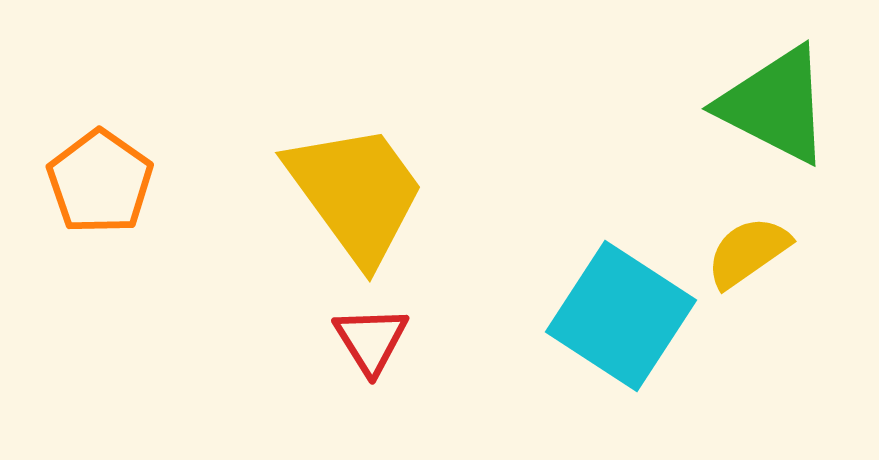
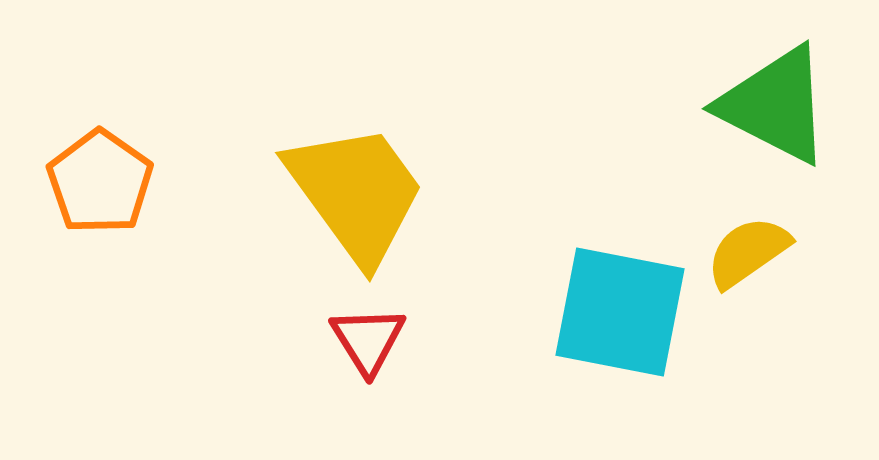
cyan square: moved 1 px left, 4 px up; rotated 22 degrees counterclockwise
red triangle: moved 3 px left
